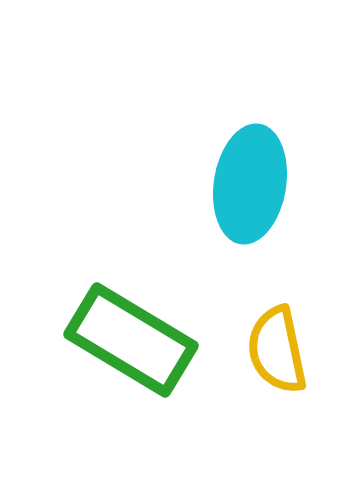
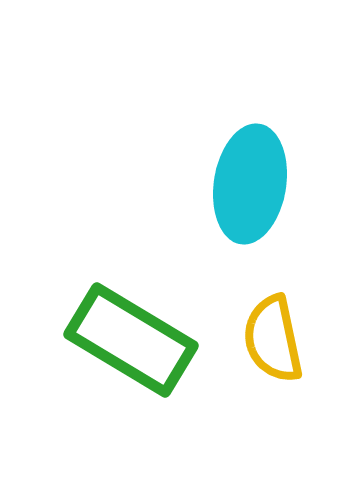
yellow semicircle: moved 4 px left, 11 px up
